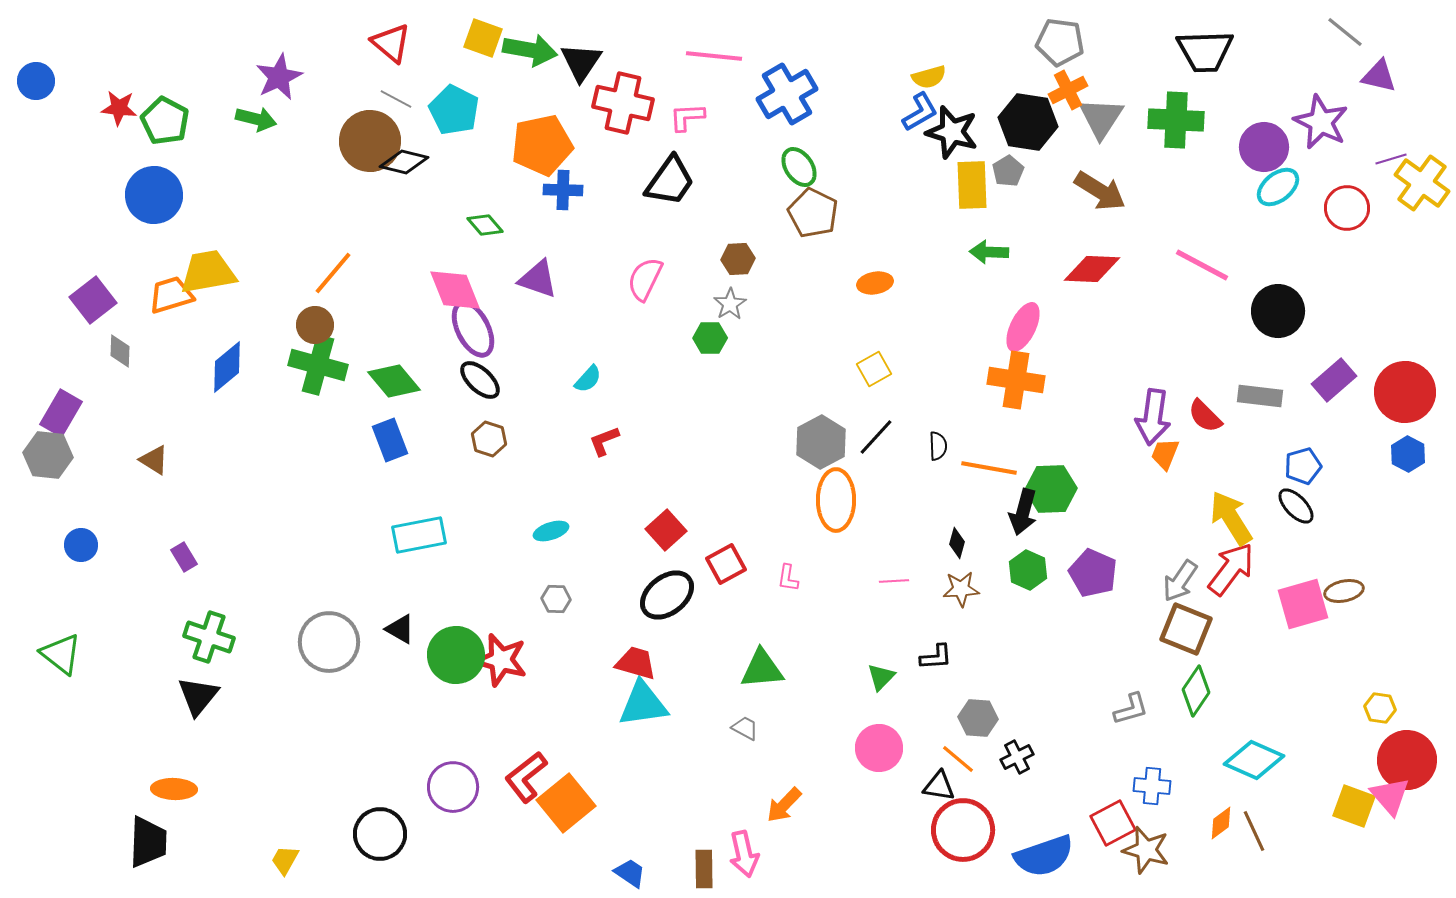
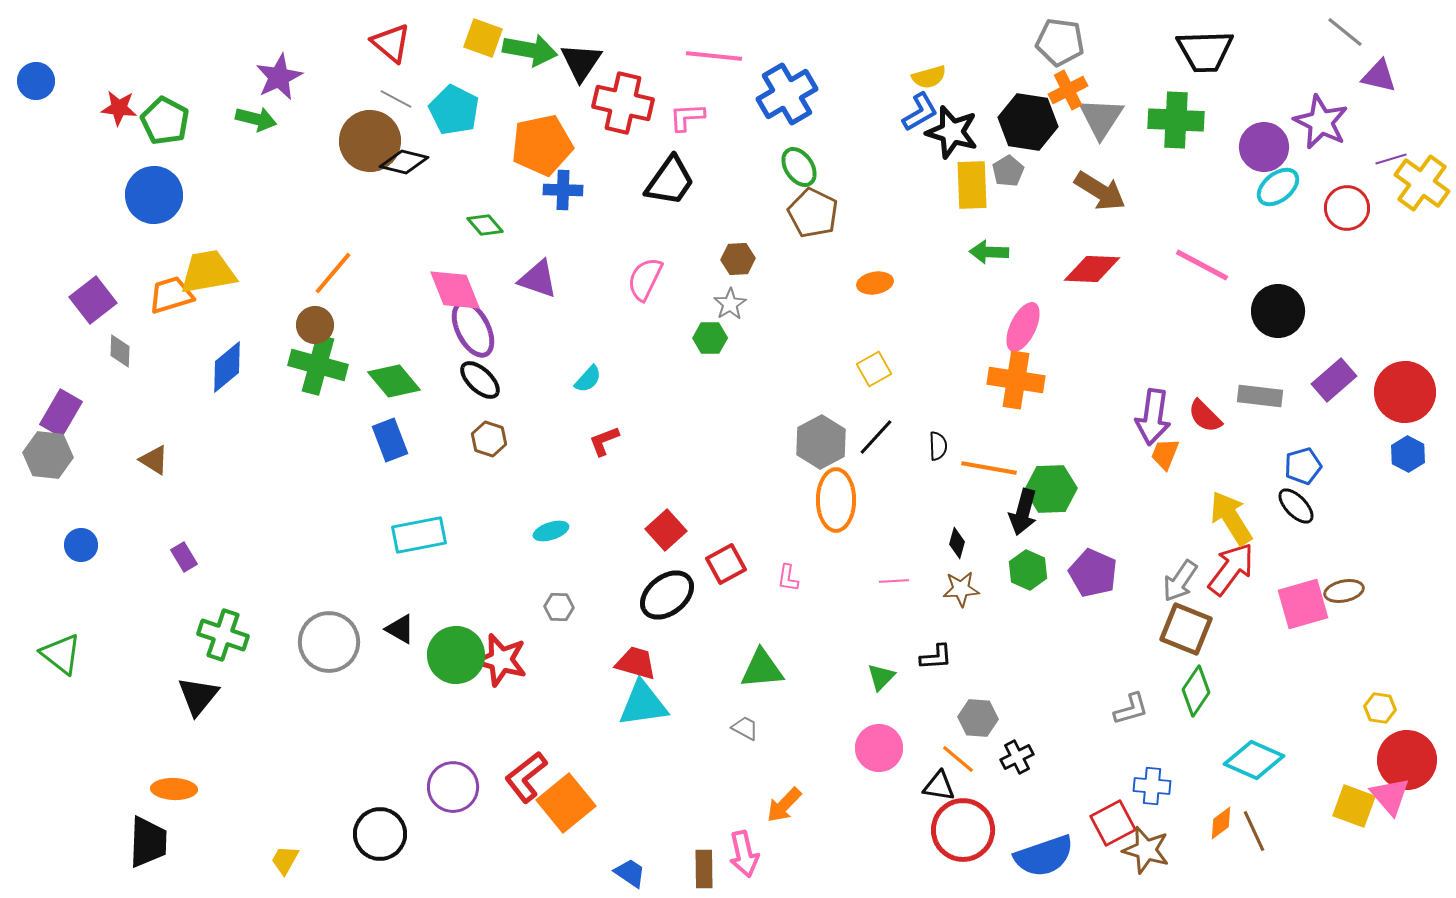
gray hexagon at (556, 599): moved 3 px right, 8 px down
green cross at (209, 637): moved 14 px right, 2 px up
